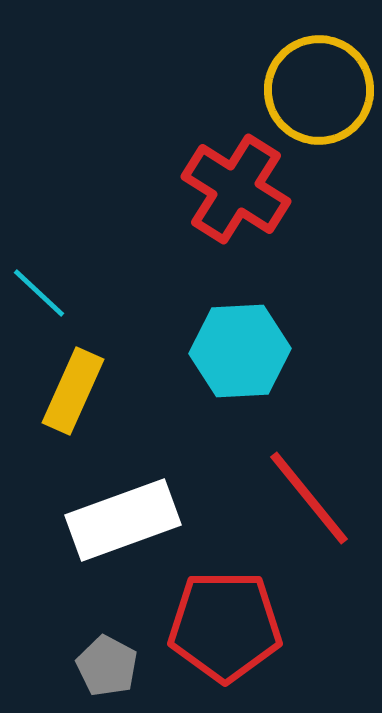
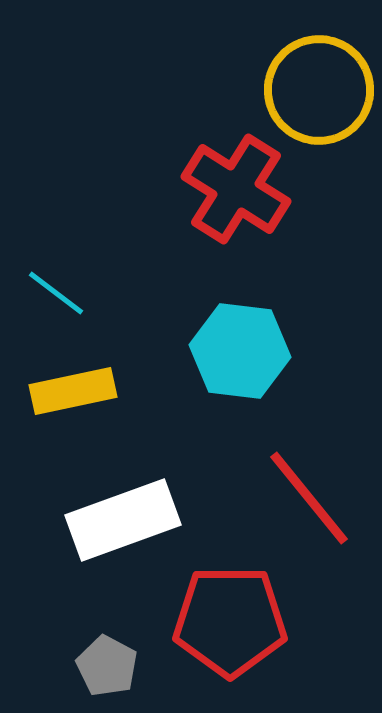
cyan line: moved 17 px right; rotated 6 degrees counterclockwise
cyan hexagon: rotated 10 degrees clockwise
yellow rectangle: rotated 54 degrees clockwise
red pentagon: moved 5 px right, 5 px up
